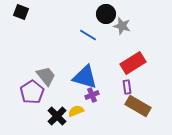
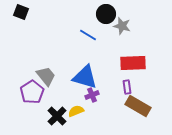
red rectangle: rotated 30 degrees clockwise
